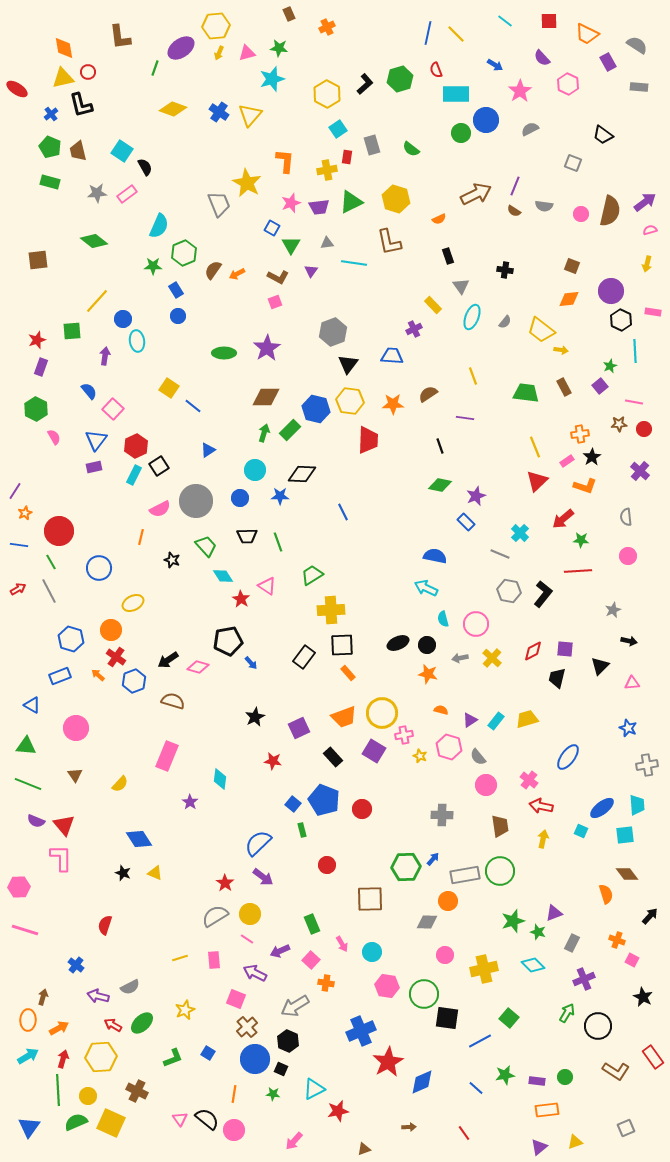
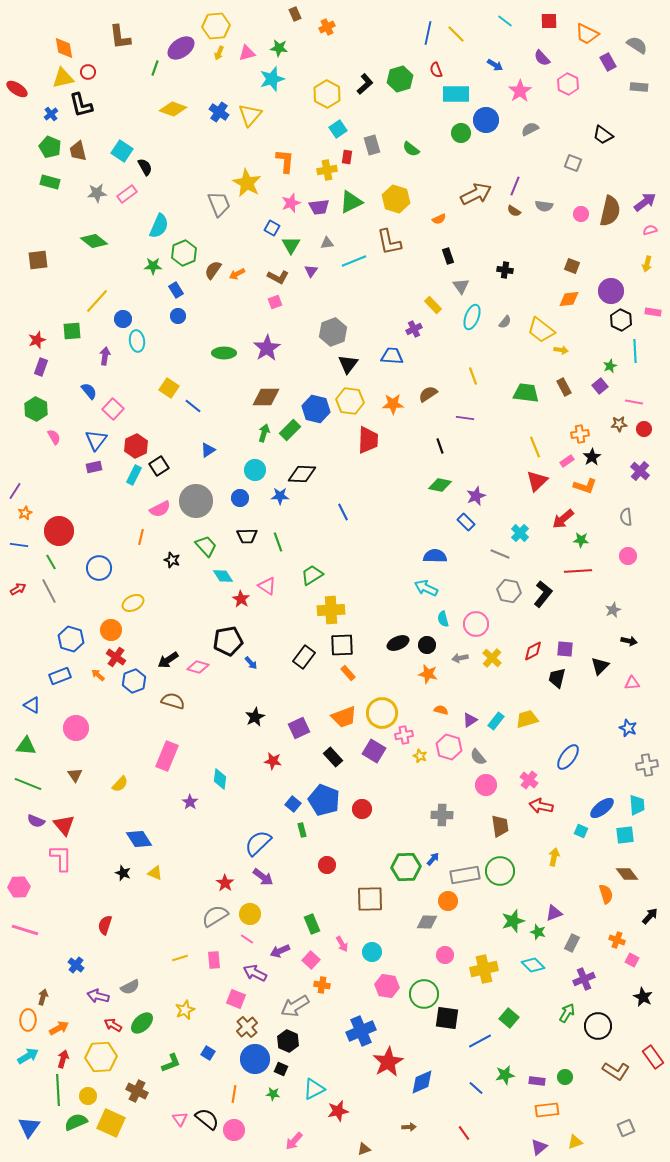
brown rectangle at (289, 14): moved 6 px right
cyan line at (354, 263): moved 2 px up; rotated 30 degrees counterclockwise
blue semicircle at (435, 556): rotated 10 degrees counterclockwise
yellow arrow at (543, 839): moved 11 px right, 18 px down
orange cross at (326, 983): moved 4 px left, 2 px down
green L-shape at (173, 1058): moved 2 px left, 5 px down
